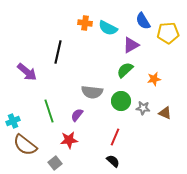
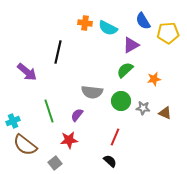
black semicircle: moved 3 px left
